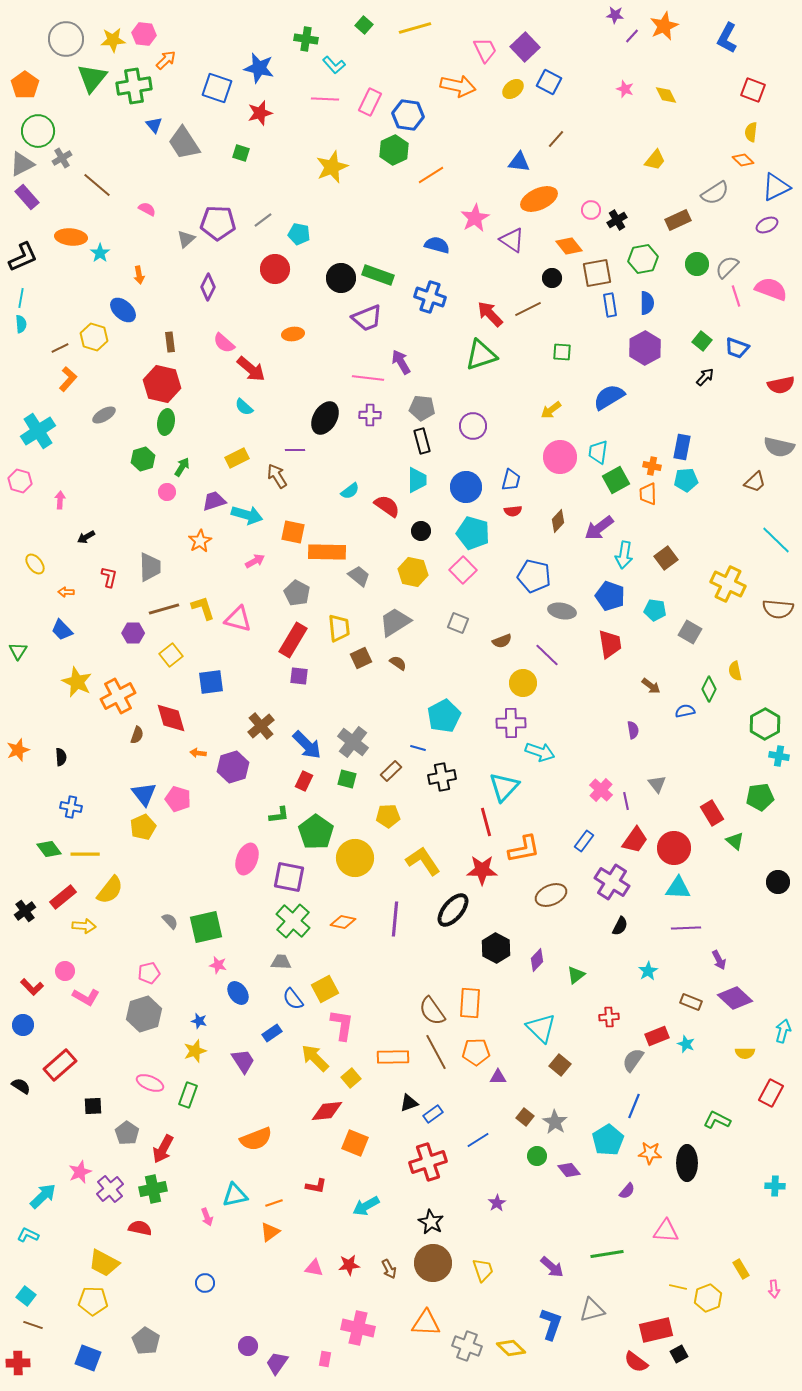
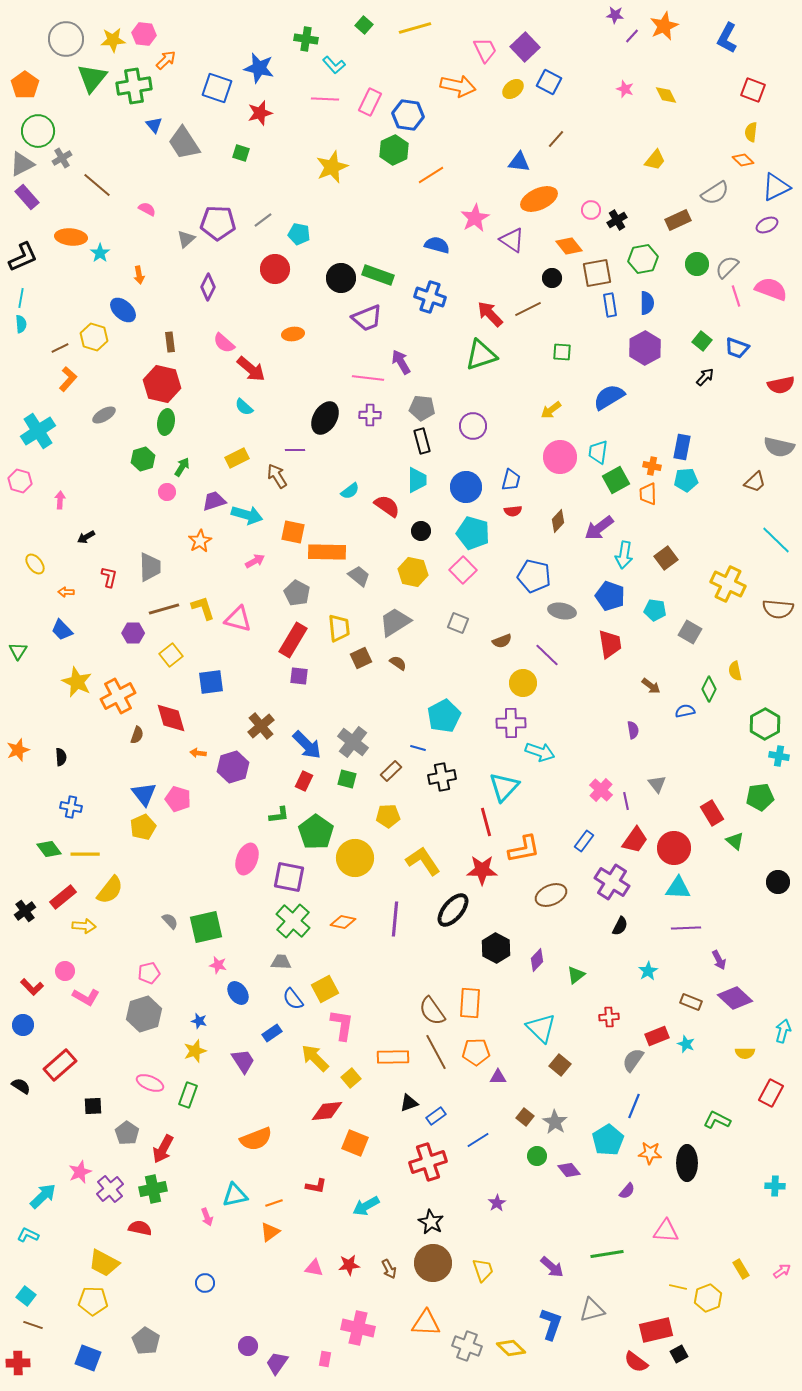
blue rectangle at (433, 1114): moved 3 px right, 2 px down
pink arrow at (774, 1289): moved 8 px right, 18 px up; rotated 120 degrees counterclockwise
